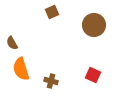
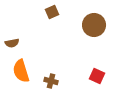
brown semicircle: rotated 72 degrees counterclockwise
orange semicircle: moved 2 px down
red square: moved 4 px right, 1 px down
